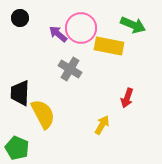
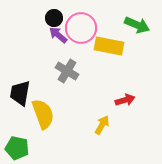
black circle: moved 34 px right
green arrow: moved 4 px right
purple arrow: moved 1 px down
gray cross: moved 3 px left, 2 px down
black trapezoid: rotated 8 degrees clockwise
red arrow: moved 2 px left, 2 px down; rotated 126 degrees counterclockwise
yellow semicircle: rotated 8 degrees clockwise
green pentagon: rotated 10 degrees counterclockwise
